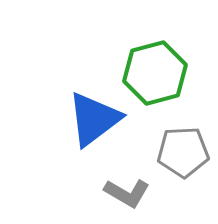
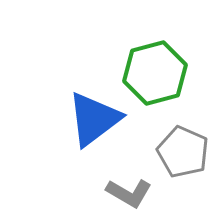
gray pentagon: rotated 27 degrees clockwise
gray L-shape: moved 2 px right
